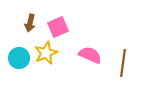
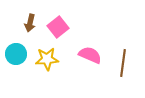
pink square: rotated 15 degrees counterclockwise
yellow star: moved 1 px right, 6 px down; rotated 20 degrees clockwise
cyan circle: moved 3 px left, 4 px up
